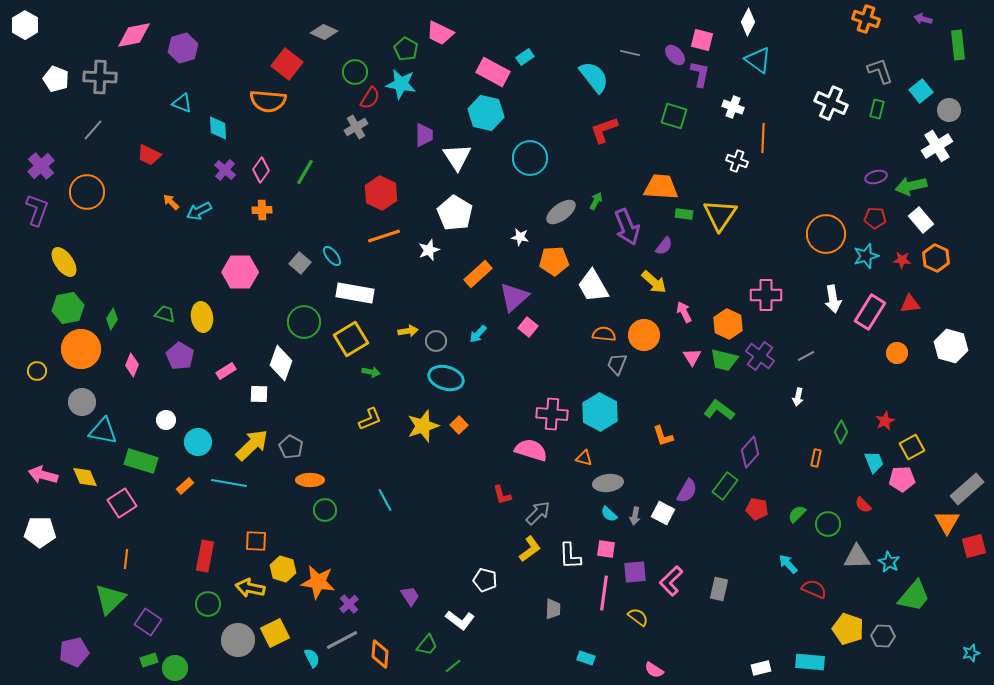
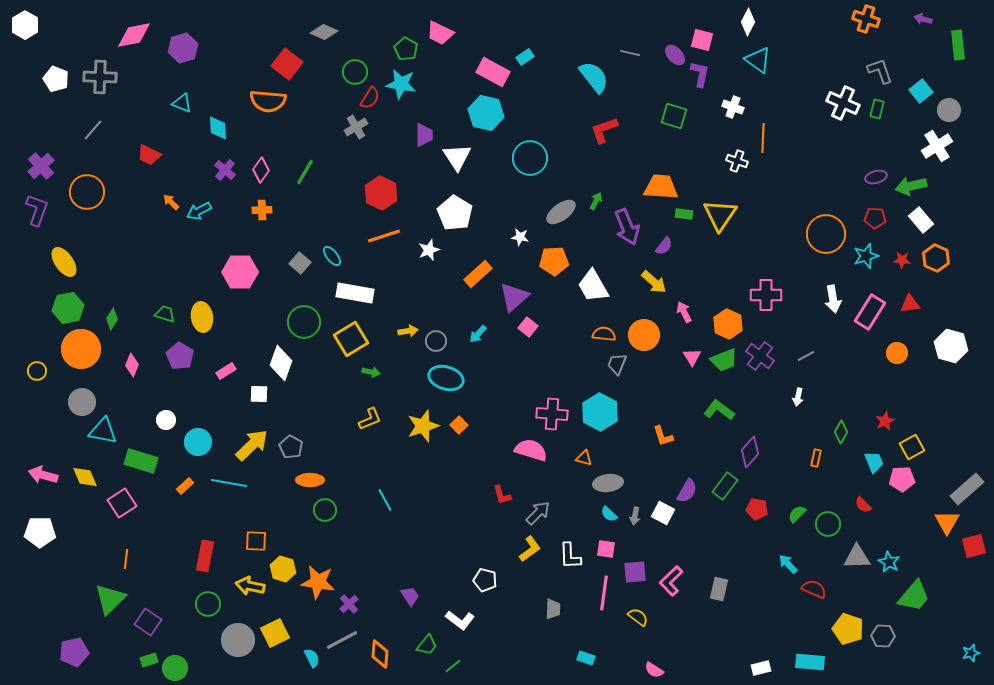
white cross at (831, 103): moved 12 px right
green trapezoid at (724, 360): rotated 36 degrees counterclockwise
yellow arrow at (250, 588): moved 2 px up
